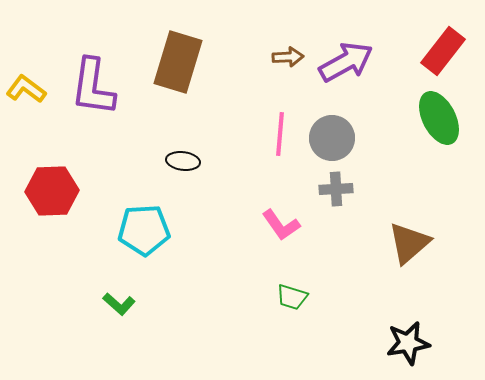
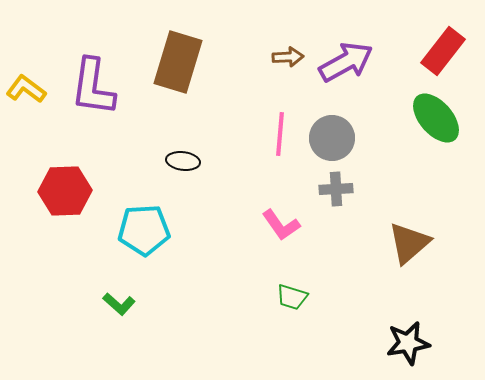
green ellipse: moved 3 px left; rotated 14 degrees counterclockwise
red hexagon: moved 13 px right
